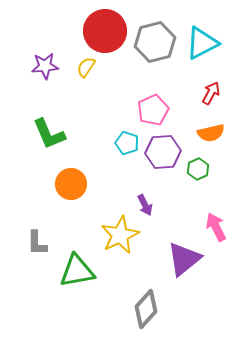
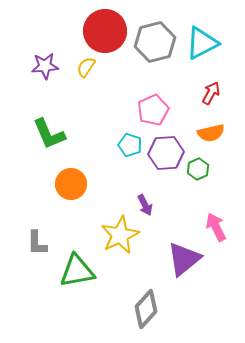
cyan pentagon: moved 3 px right, 2 px down
purple hexagon: moved 3 px right, 1 px down
